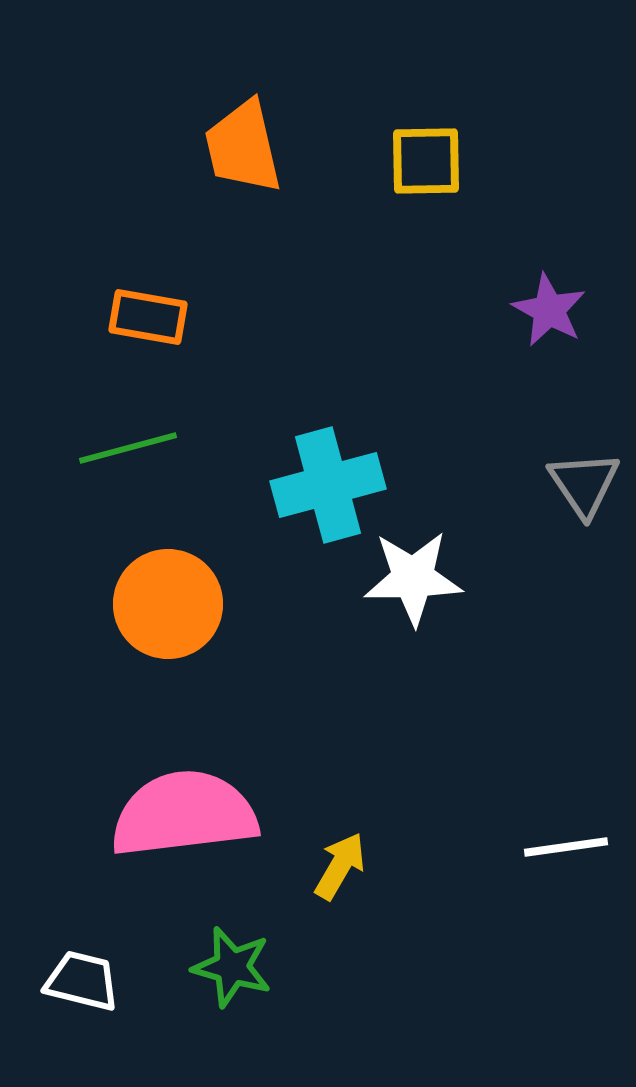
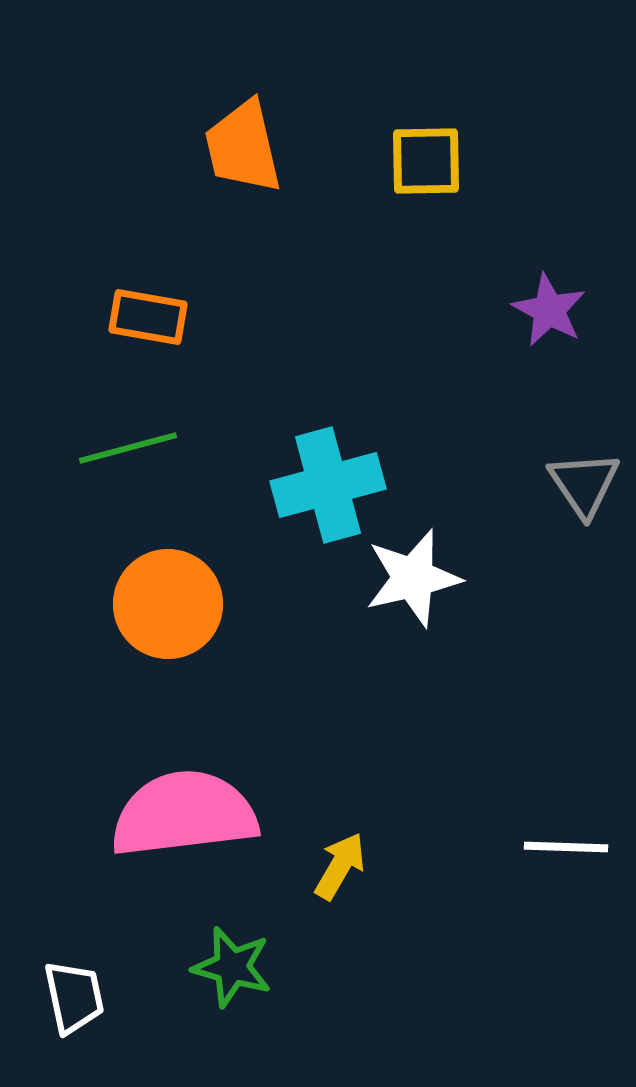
white star: rotated 12 degrees counterclockwise
white line: rotated 10 degrees clockwise
white trapezoid: moved 8 px left, 16 px down; rotated 64 degrees clockwise
